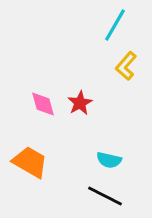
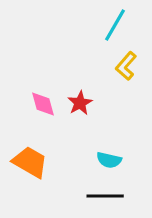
black line: rotated 27 degrees counterclockwise
